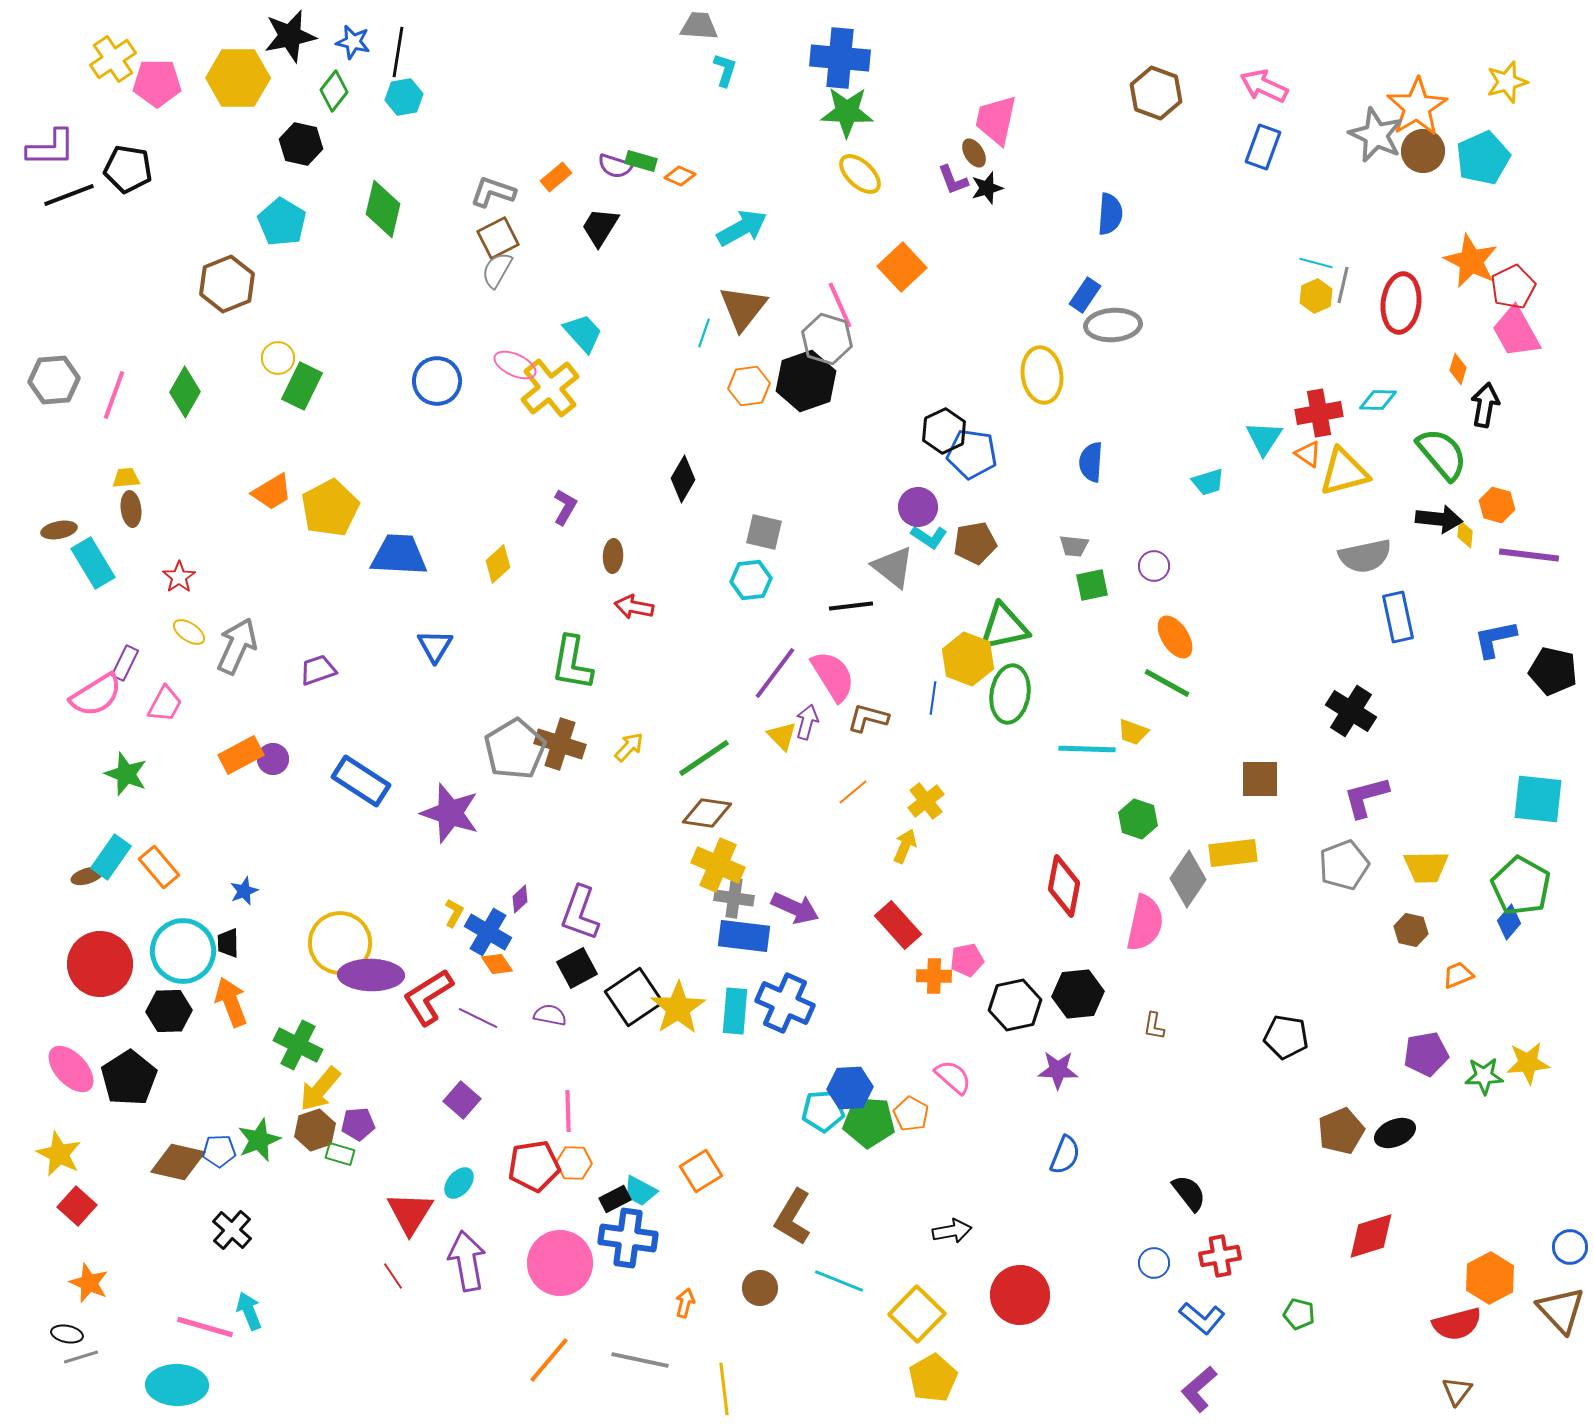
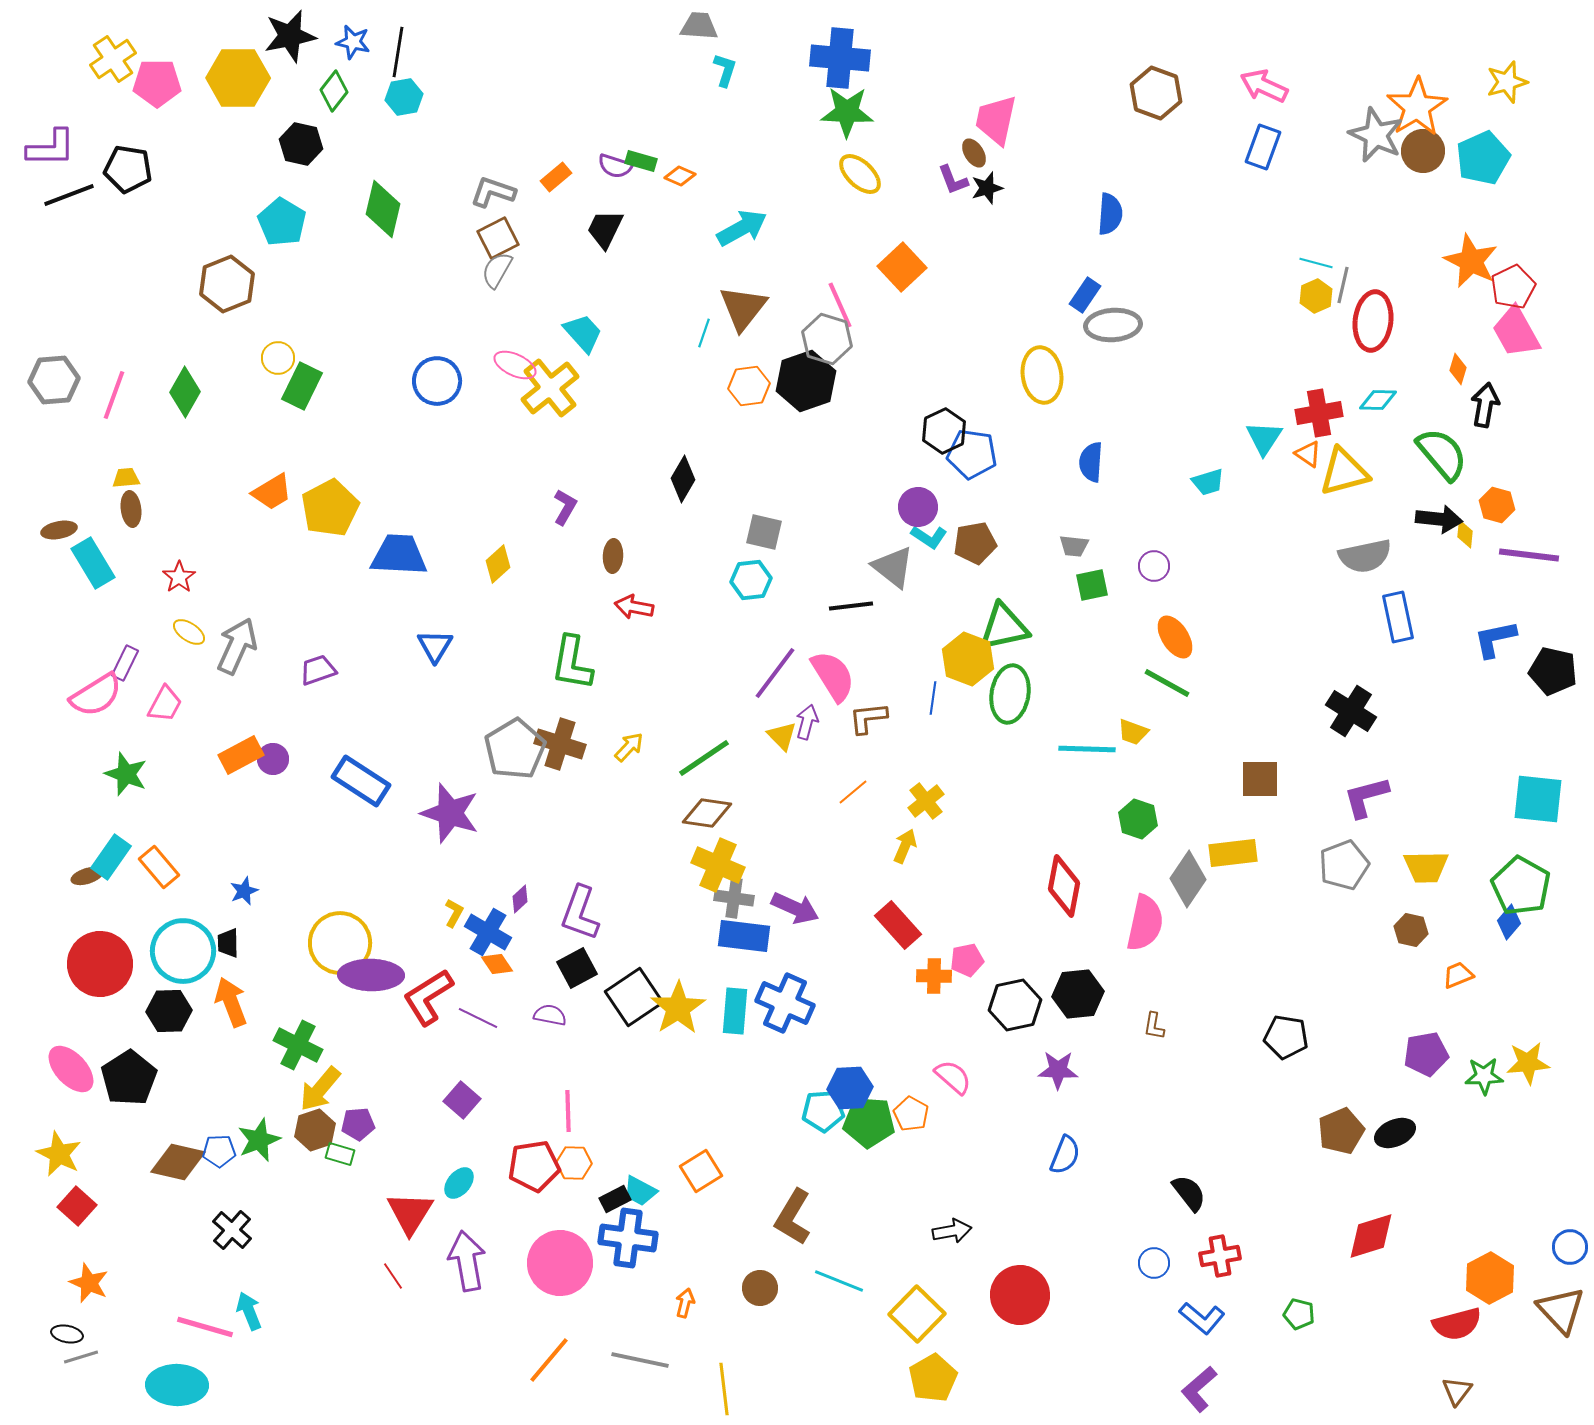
black trapezoid at (600, 227): moved 5 px right, 2 px down; rotated 6 degrees counterclockwise
red ellipse at (1401, 303): moved 28 px left, 18 px down
brown L-shape at (868, 718): rotated 21 degrees counterclockwise
